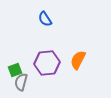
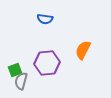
blue semicircle: rotated 49 degrees counterclockwise
orange semicircle: moved 5 px right, 10 px up
gray semicircle: moved 1 px up
